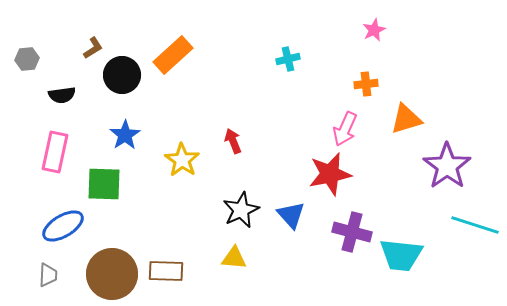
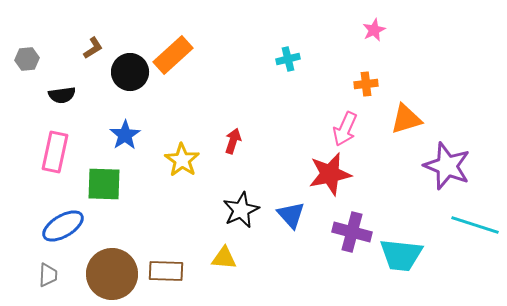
black circle: moved 8 px right, 3 px up
red arrow: rotated 40 degrees clockwise
purple star: rotated 15 degrees counterclockwise
yellow triangle: moved 10 px left
